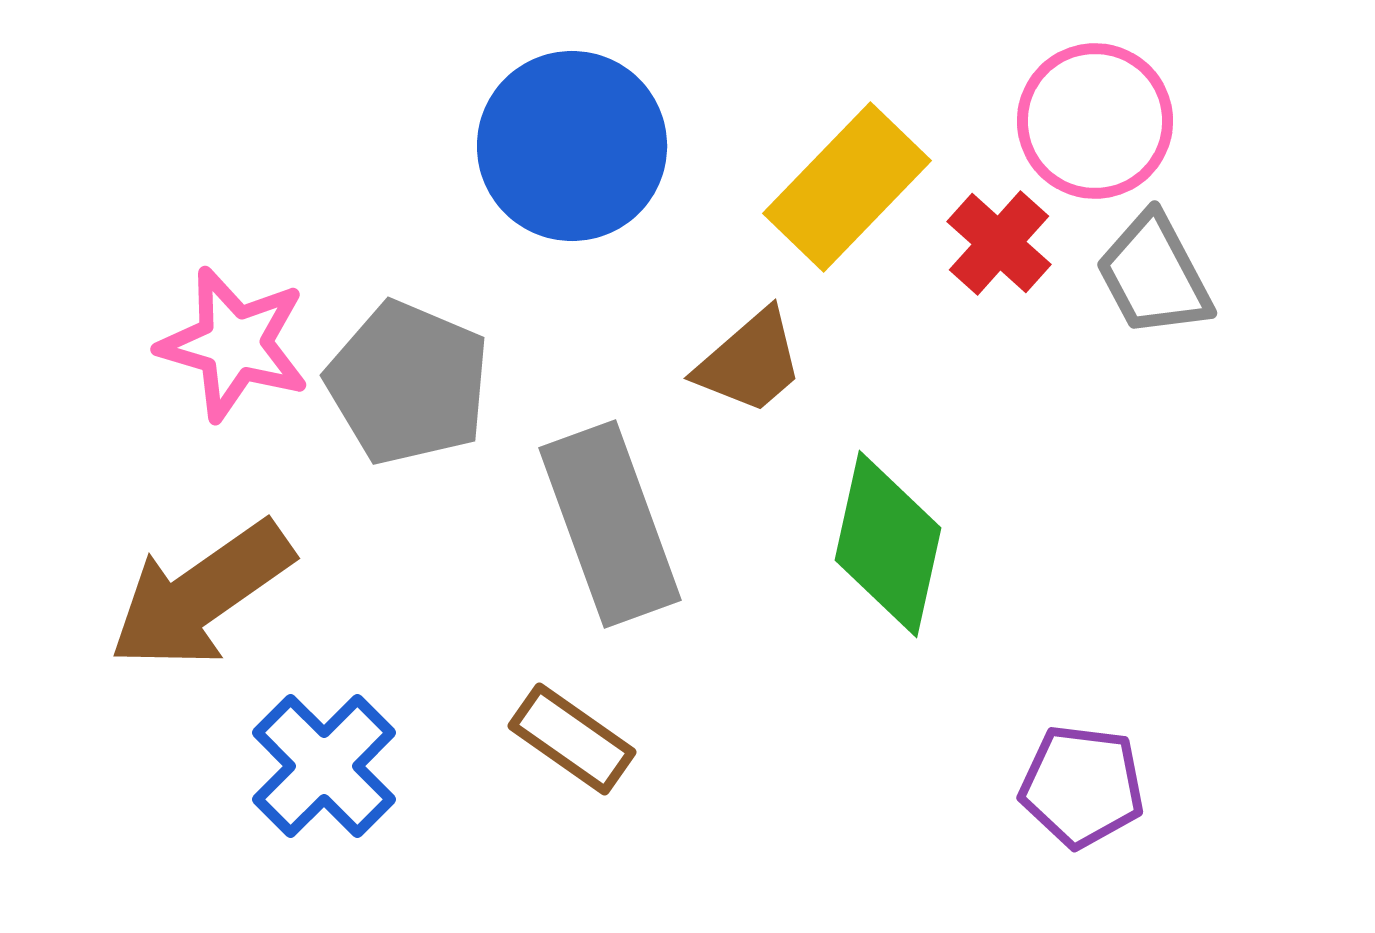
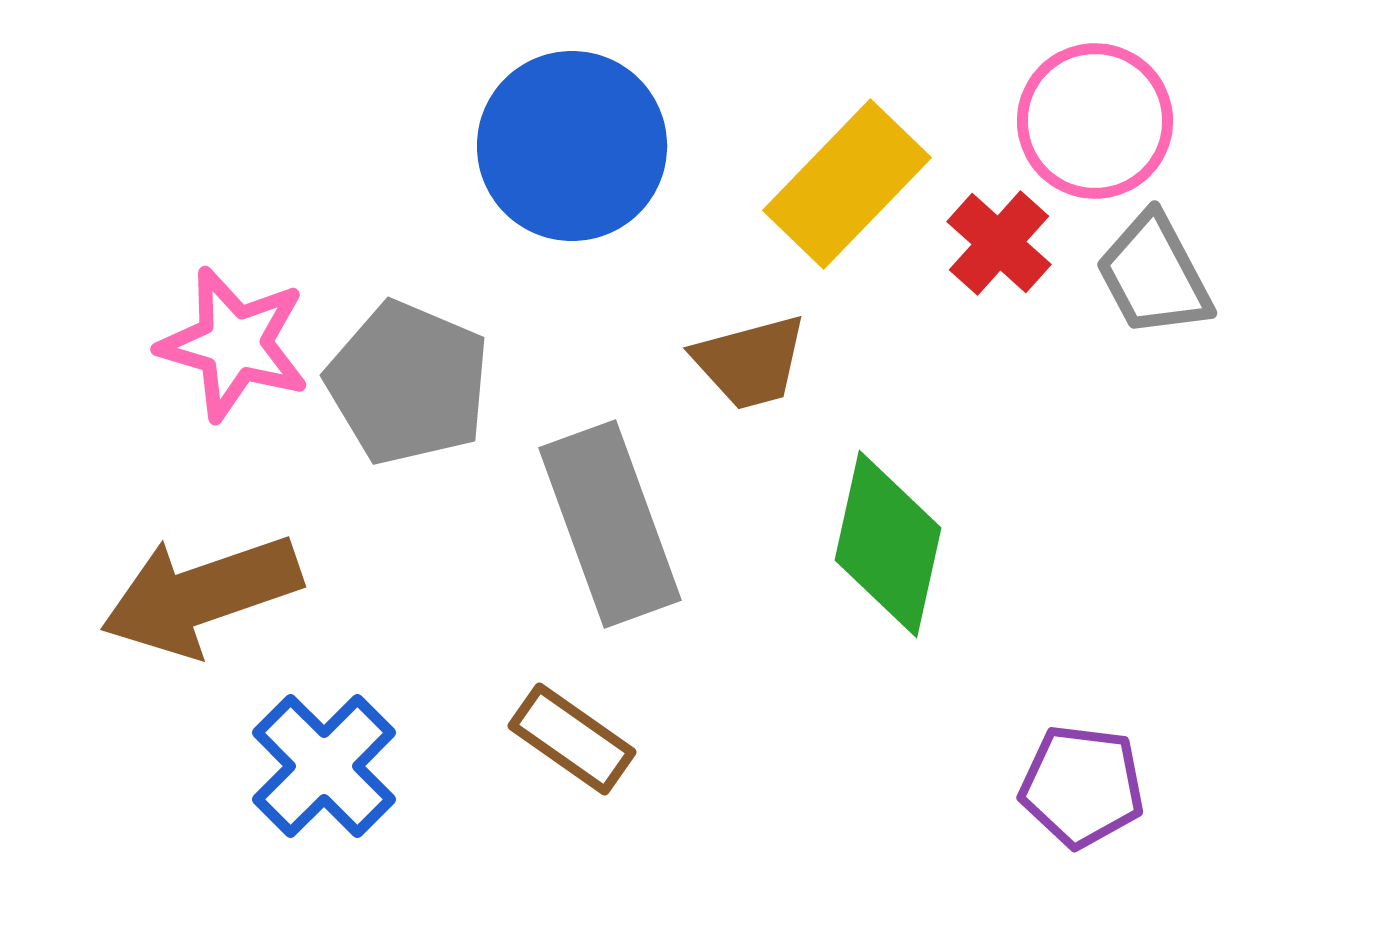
yellow rectangle: moved 3 px up
brown trapezoid: rotated 26 degrees clockwise
brown arrow: rotated 16 degrees clockwise
